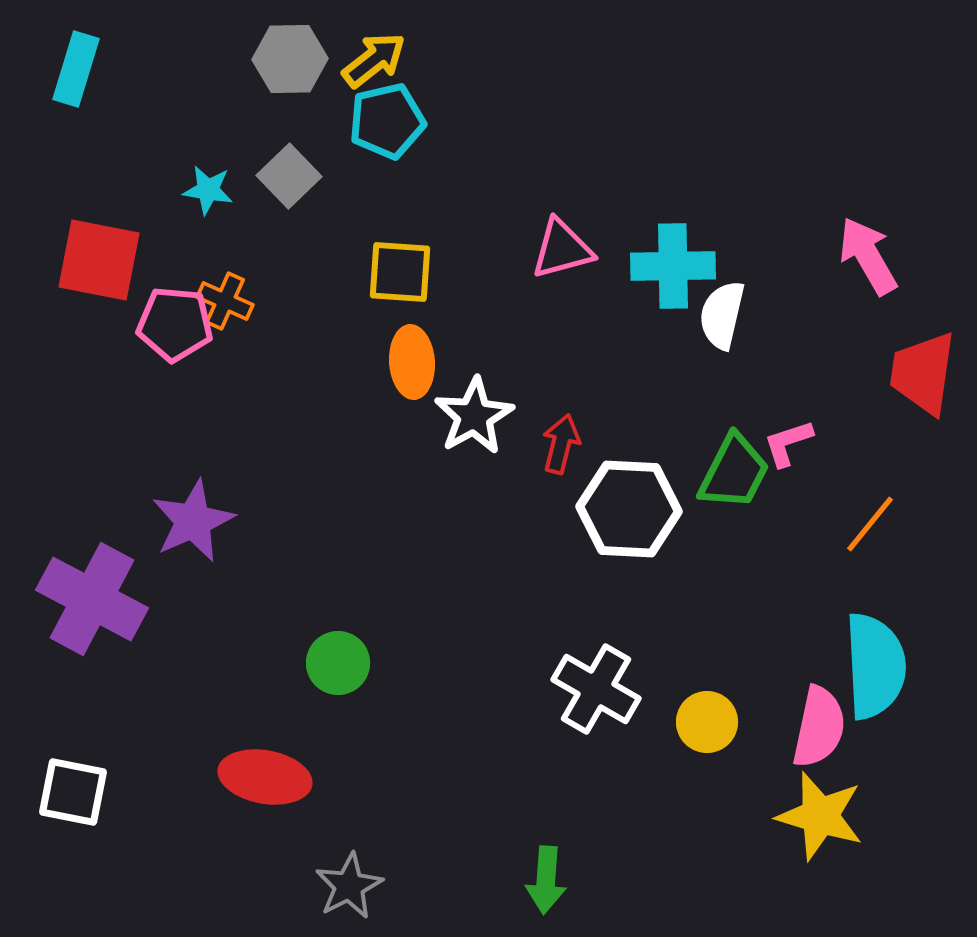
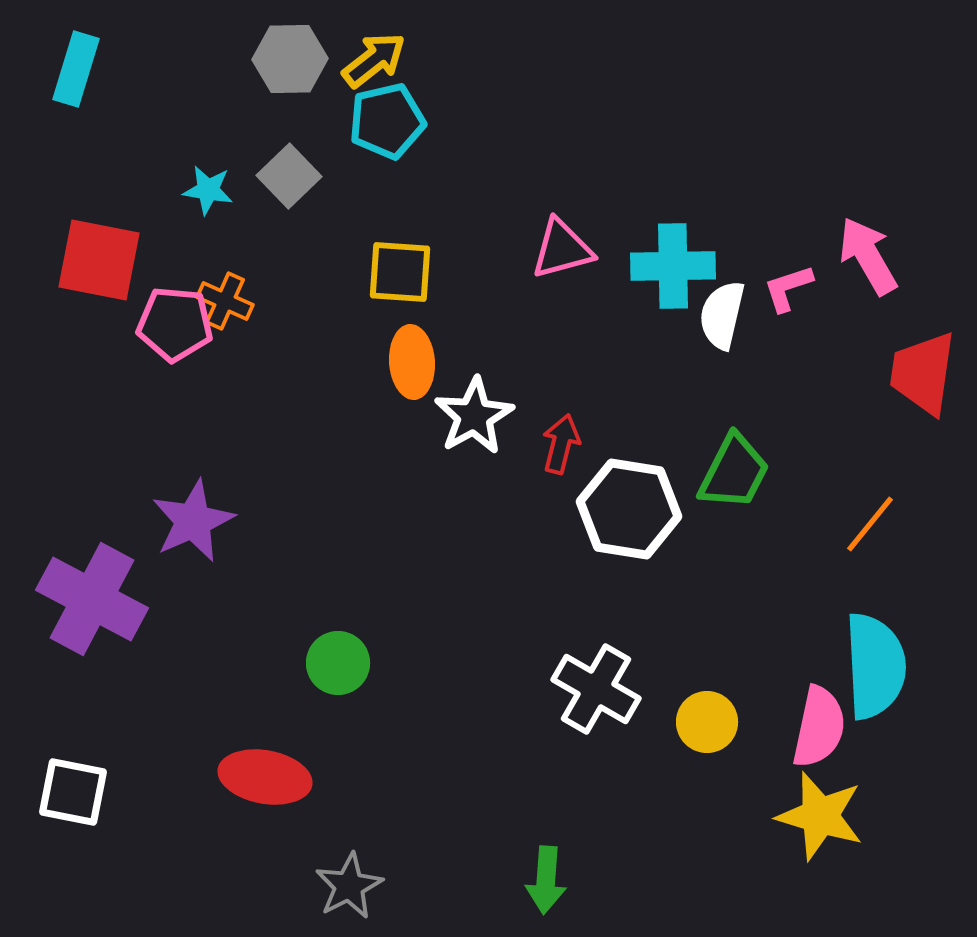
pink L-shape: moved 155 px up
white hexagon: rotated 6 degrees clockwise
